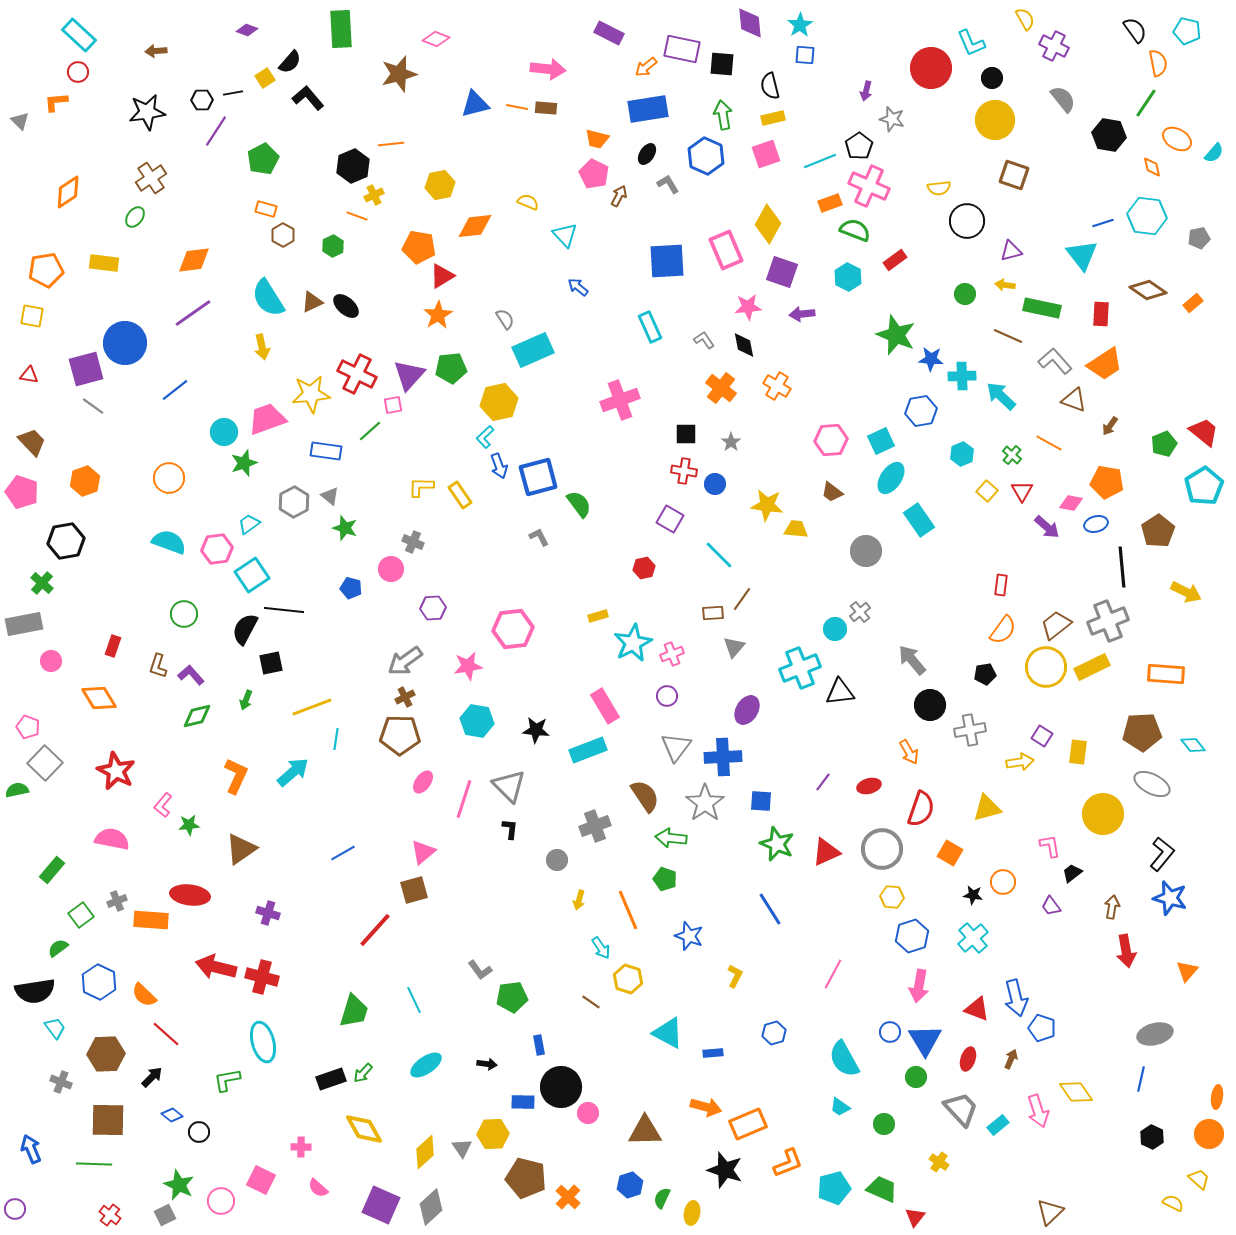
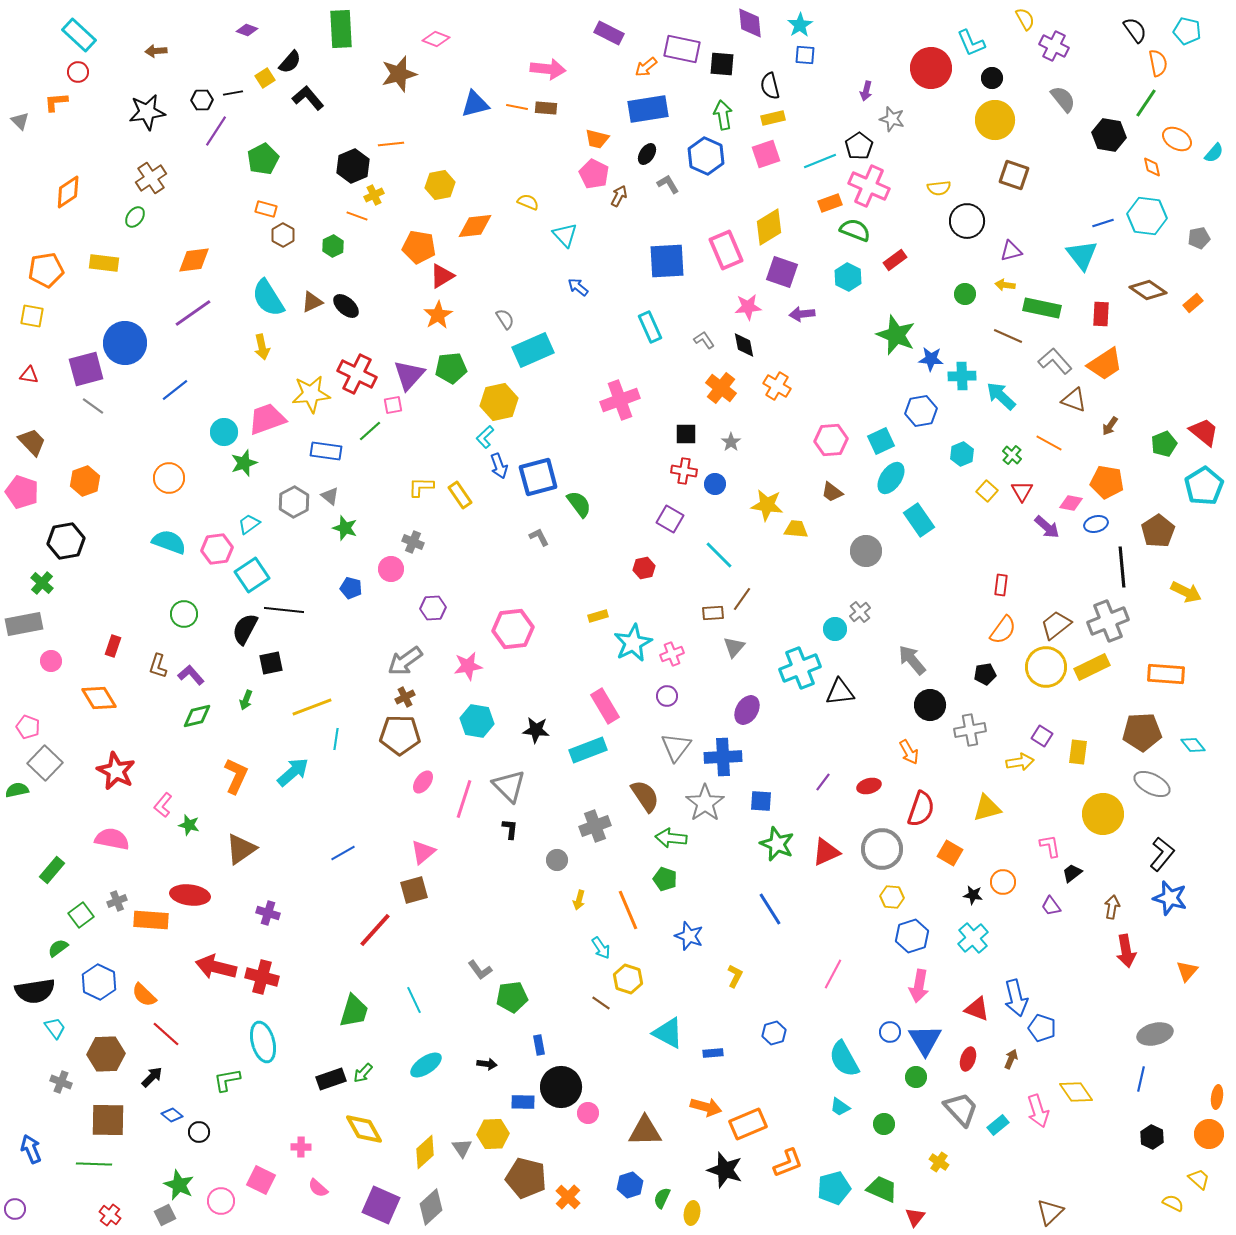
yellow diamond at (768, 224): moved 1 px right, 3 px down; rotated 30 degrees clockwise
green star at (189, 825): rotated 20 degrees clockwise
brown line at (591, 1002): moved 10 px right, 1 px down
